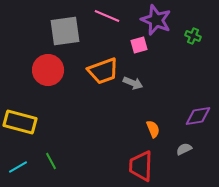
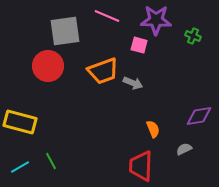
purple star: rotated 20 degrees counterclockwise
pink square: rotated 30 degrees clockwise
red circle: moved 4 px up
purple diamond: moved 1 px right
cyan line: moved 2 px right
